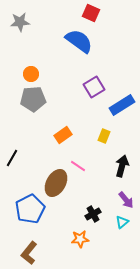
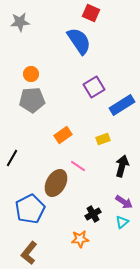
blue semicircle: rotated 20 degrees clockwise
gray pentagon: moved 1 px left, 1 px down
yellow rectangle: moved 1 px left, 3 px down; rotated 48 degrees clockwise
purple arrow: moved 2 px left, 2 px down; rotated 18 degrees counterclockwise
